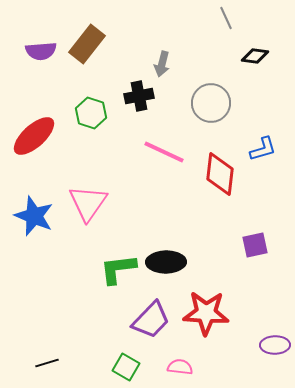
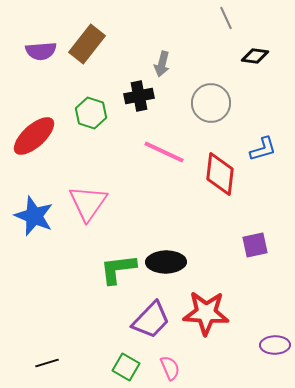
pink semicircle: moved 10 px left, 1 px down; rotated 60 degrees clockwise
